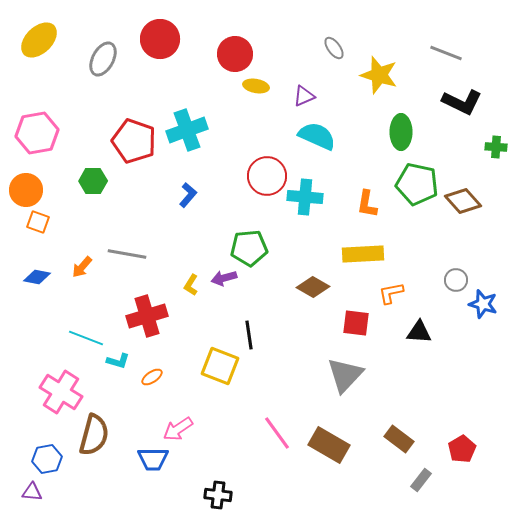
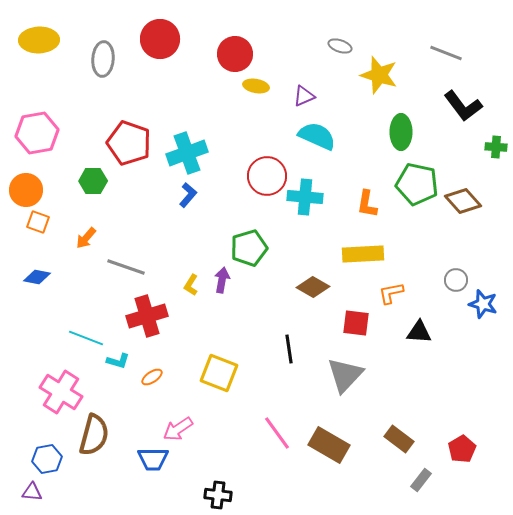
yellow ellipse at (39, 40): rotated 42 degrees clockwise
gray ellipse at (334, 48): moved 6 px right, 2 px up; rotated 35 degrees counterclockwise
gray ellipse at (103, 59): rotated 24 degrees counterclockwise
black L-shape at (462, 102): moved 1 px right, 4 px down; rotated 27 degrees clockwise
cyan cross at (187, 130): moved 23 px down
red pentagon at (134, 141): moved 5 px left, 2 px down
green pentagon at (249, 248): rotated 12 degrees counterclockwise
gray line at (127, 254): moved 1 px left, 13 px down; rotated 9 degrees clockwise
orange arrow at (82, 267): moved 4 px right, 29 px up
purple arrow at (224, 278): moved 2 px left, 2 px down; rotated 115 degrees clockwise
black line at (249, 335): moved 40 px right, 14 px down
yellow square at (220, 366): moved 1 px left, 7 px down
